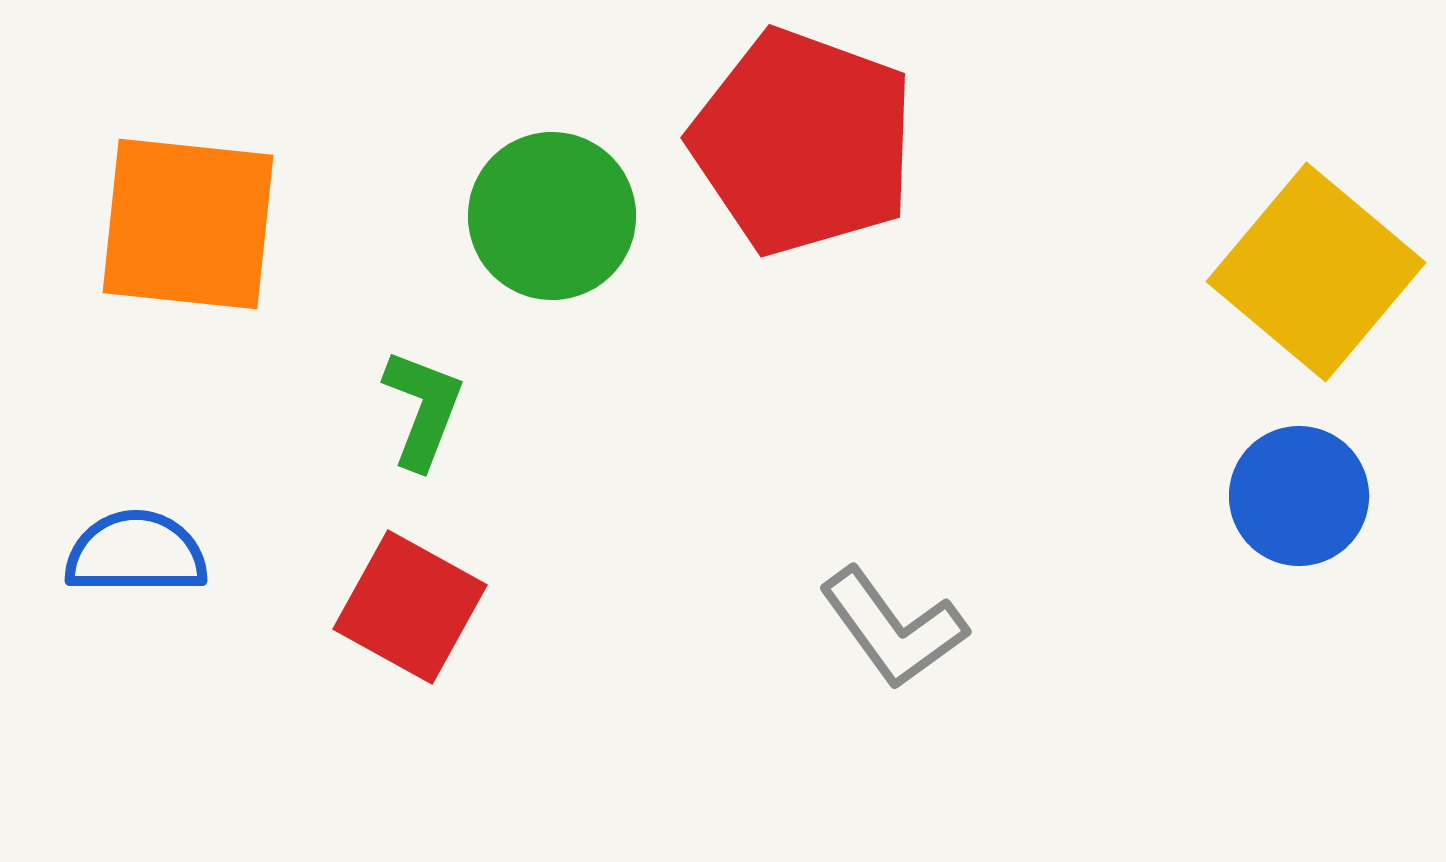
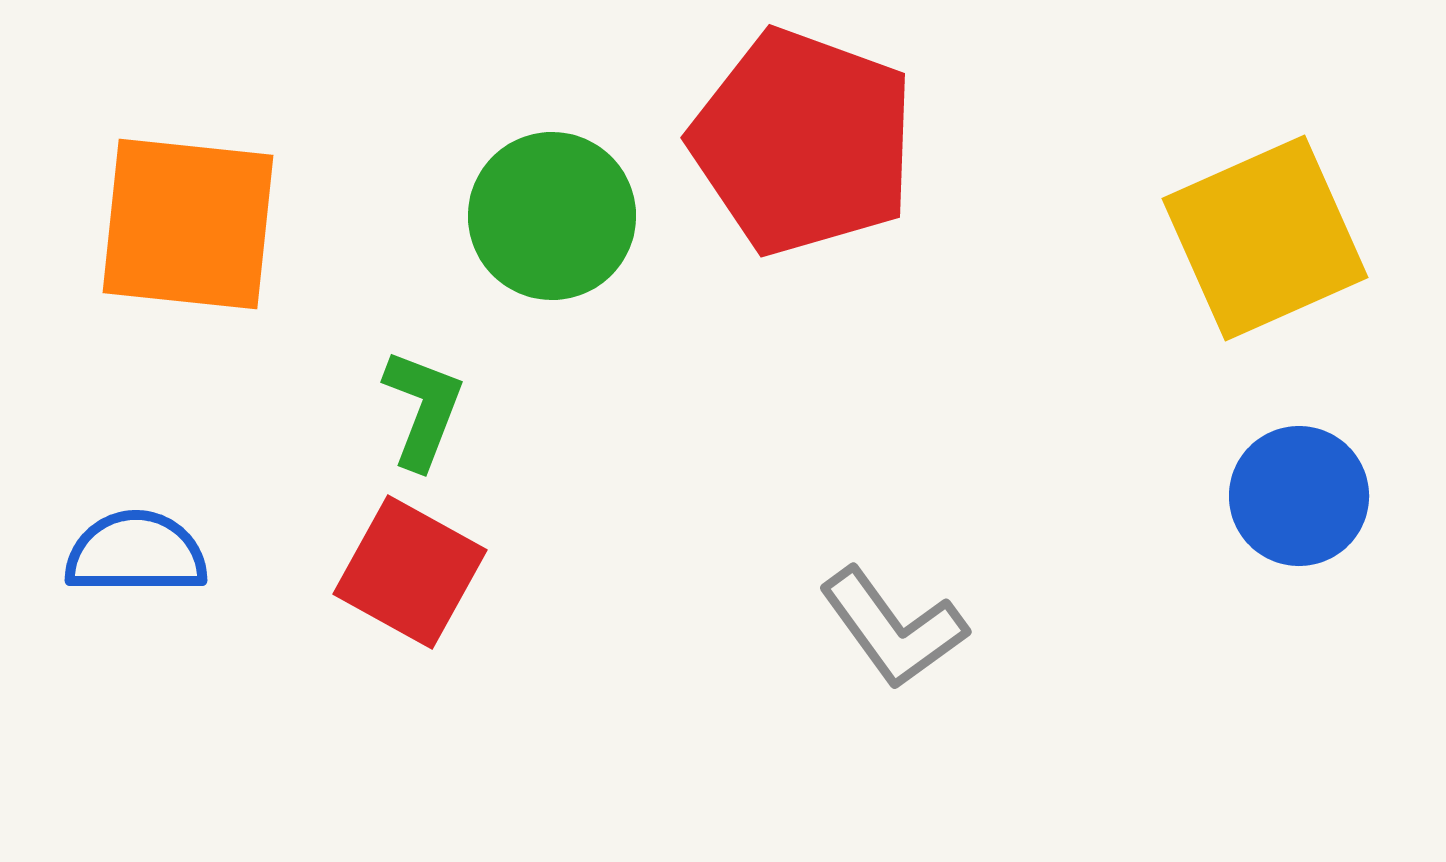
yellow square: moved 51 px left, 34 px up; rotated 26 degrees clockwise
red square: moved 35 px up
